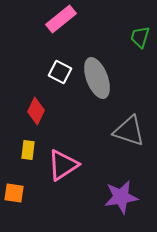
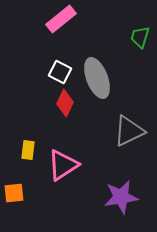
red diamond: moved 29 px right, 8 px up
gray triangle: rotated 44 degrees counterclockwise
orange square: rotated 15 degrees counterclockwise
